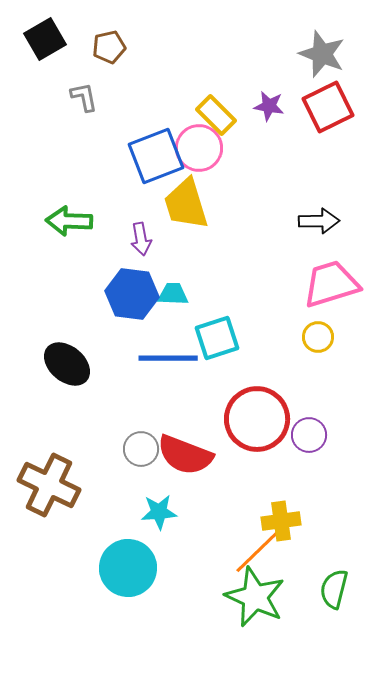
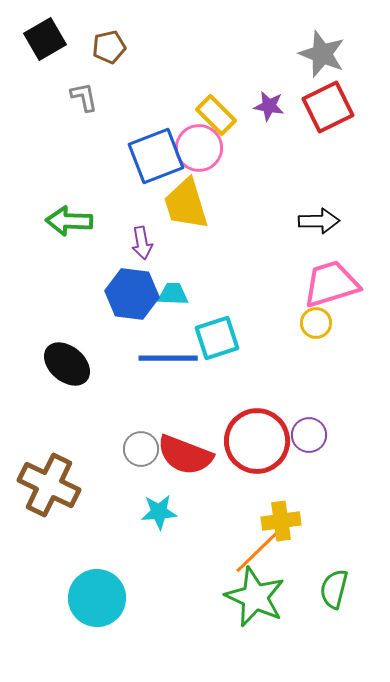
purple arrow: moved 1 px right, 4 px down
yellow circle: moved 2 px left, 14 px up
red circle: moved 22 px down
cyan circle: moved 31 px left, 30 px down
